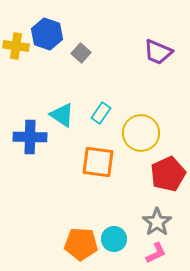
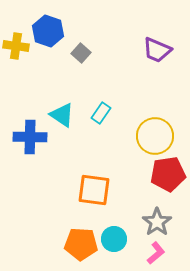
blue hexagon: moved 1 px right, 3 px up
purple trapezoid: moved 1 px left, 2 px up
yellow circle: moved 14 px right, 3 px down
orange square: moved 4 px left, 28 px down
red pentagon: rotated 16 degrees clockwise
pink L-shape: rotated 15 degrees counterclockwise
